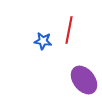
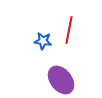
purple ellipse: moved 23 px left
